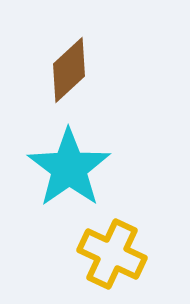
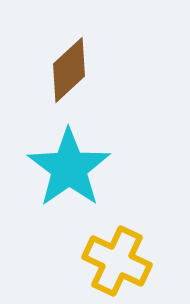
yellow cross: moved 5 px right, 7 px down
